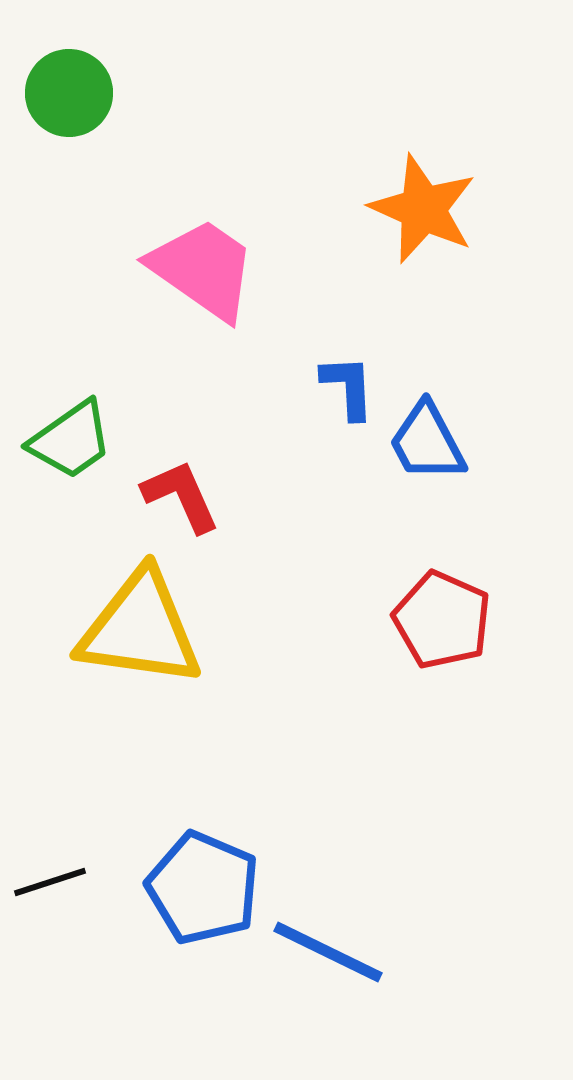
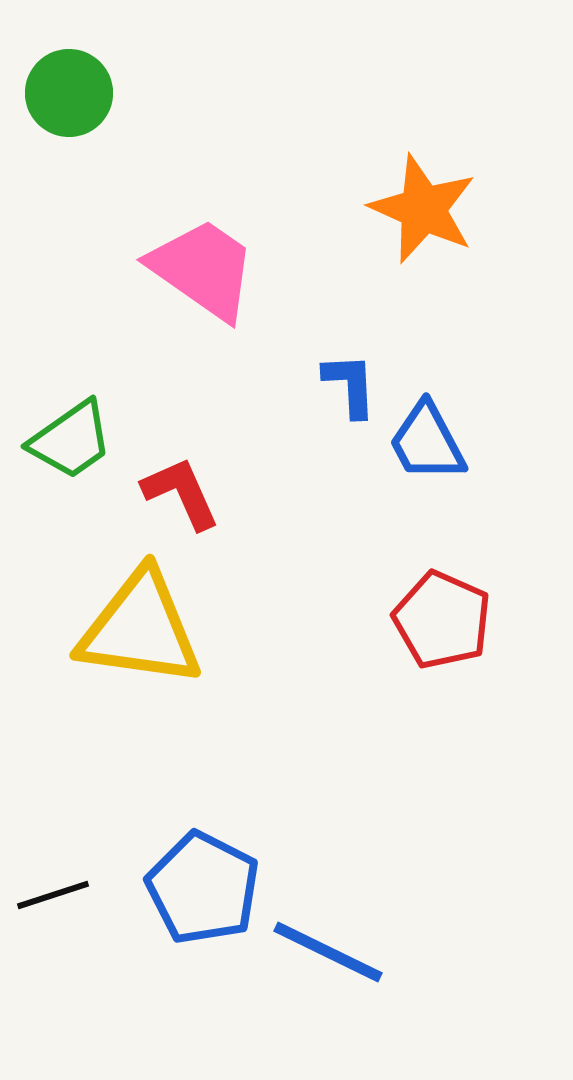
blue L-shape: moved 2 px right, 2 px up
red L-shape: moved 3 px up
black line: moved 3 px right, 13 px down
blue pentagon: rotated 4 degrees clockwise
